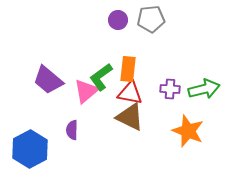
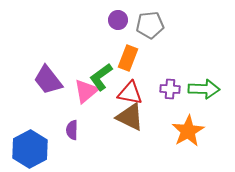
gray pentagon: moved 1 px left, 6 px down
orange rectangle: moved 11 px up; rotated 15 degrees clockwise
purple trapezoid: rotated 12 degrees clockwise
green arrow: rotated 16 degrees clockwise
orange star: rotated 20 degrees clockwise
